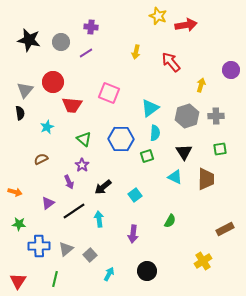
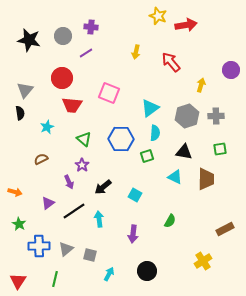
gray circle at (61, 42): moved 2 px right, 6 px up
red circle at (53, 82): moved 9 px right, 4 px up
black triangle at (184, 152): rotated 48 degrees counterclockwise
cyan square at (135, 195): rotated 24 degrees counterclockwise
green star at (19, 224): rotated 24 degrees clockwise
gray square at (90, 255): rotated 32 degrees counterclockwise
